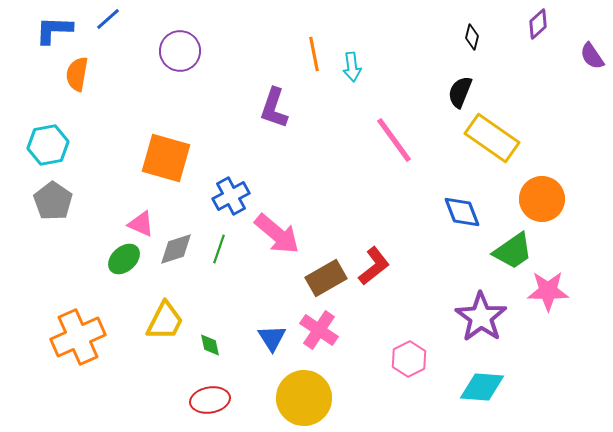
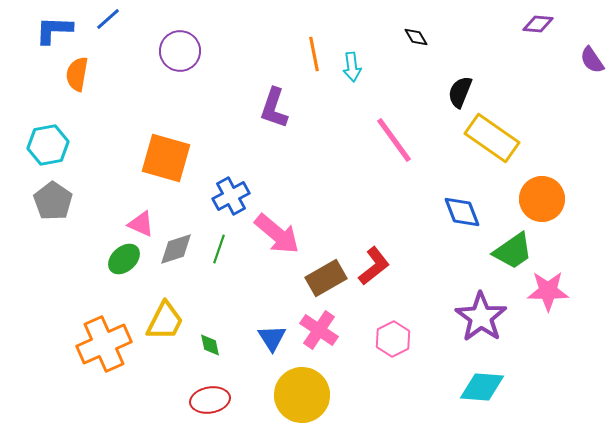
purple diamond: rotated 48 degrees clockwise
black diamond: moved 56 px left; rotated 45 degrees counterclockwise
purple semicircle: moved 4 px down
orange cross: moved 26 px right, 7 px down
pink hexagon: moved 16 px left, 20 px up
yellow circle: moved 2 px left, 3 px up
